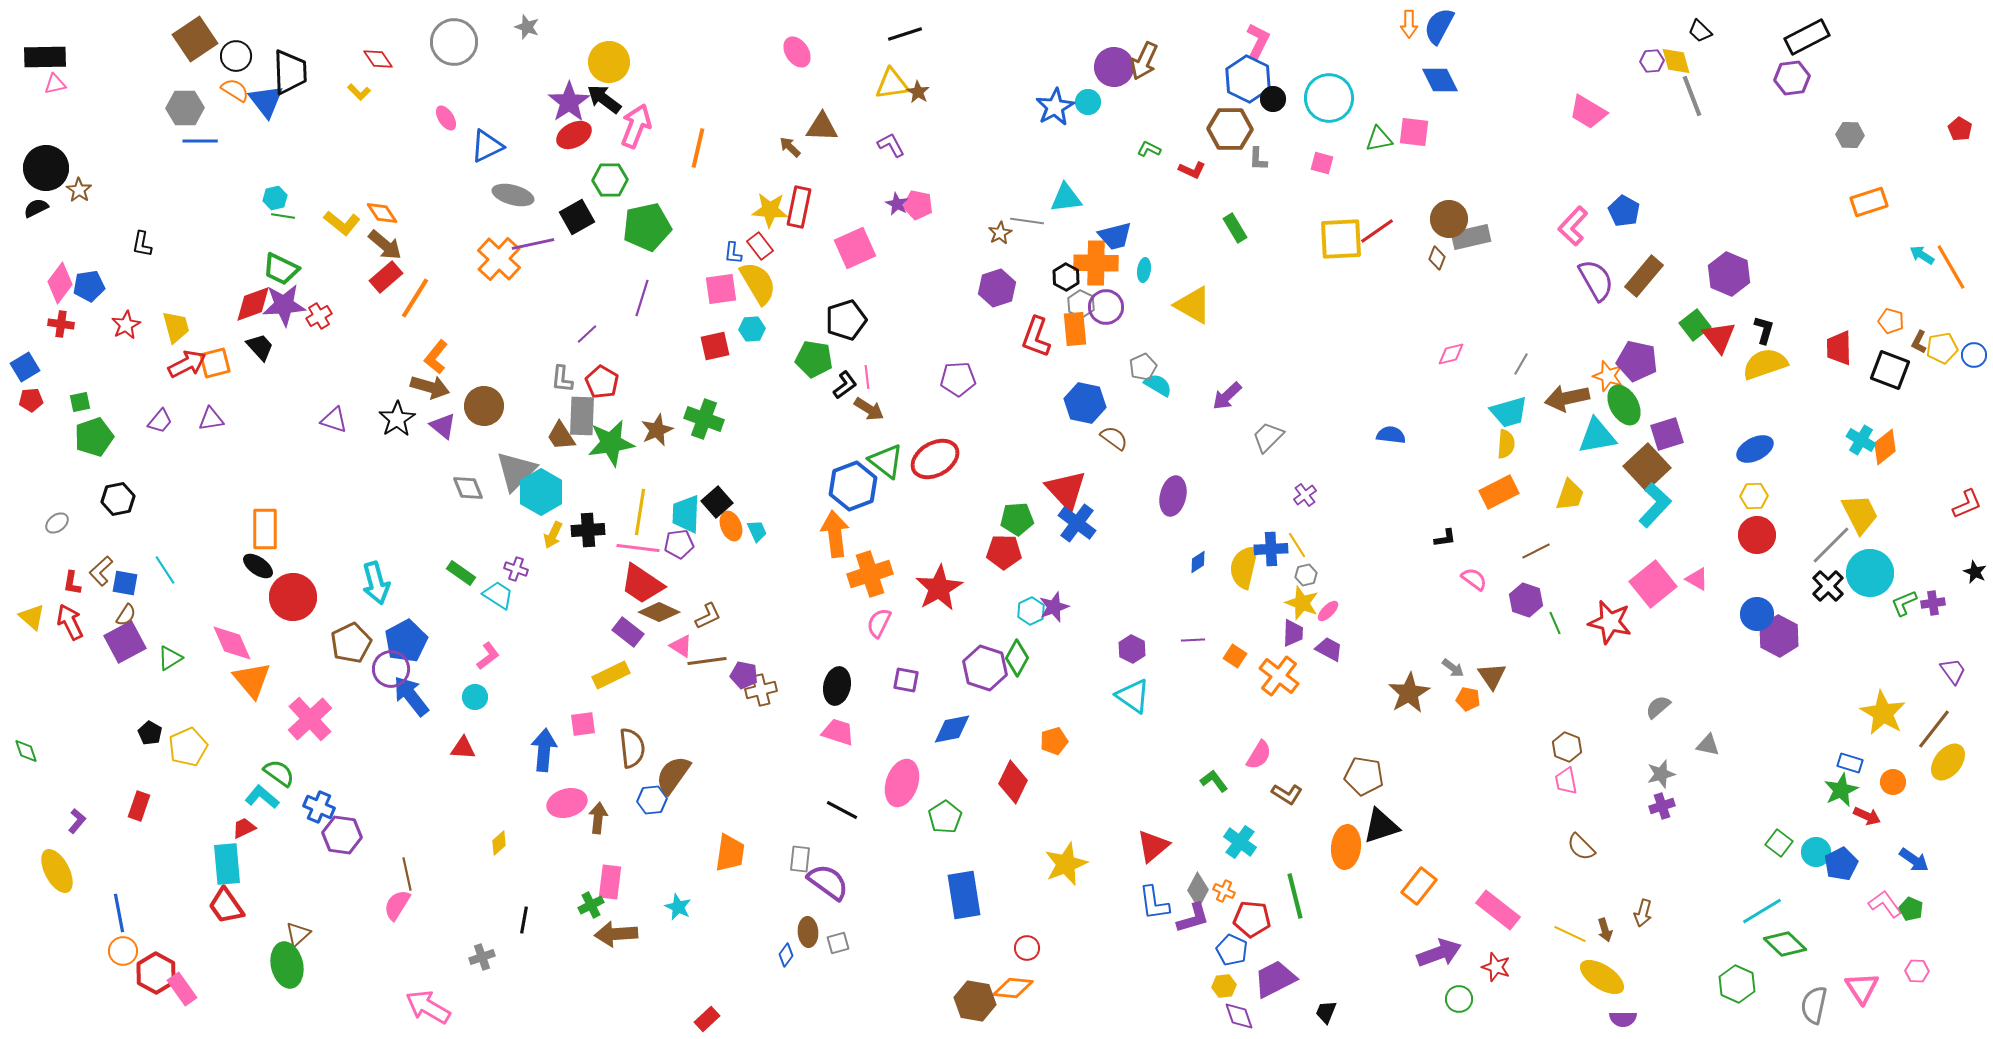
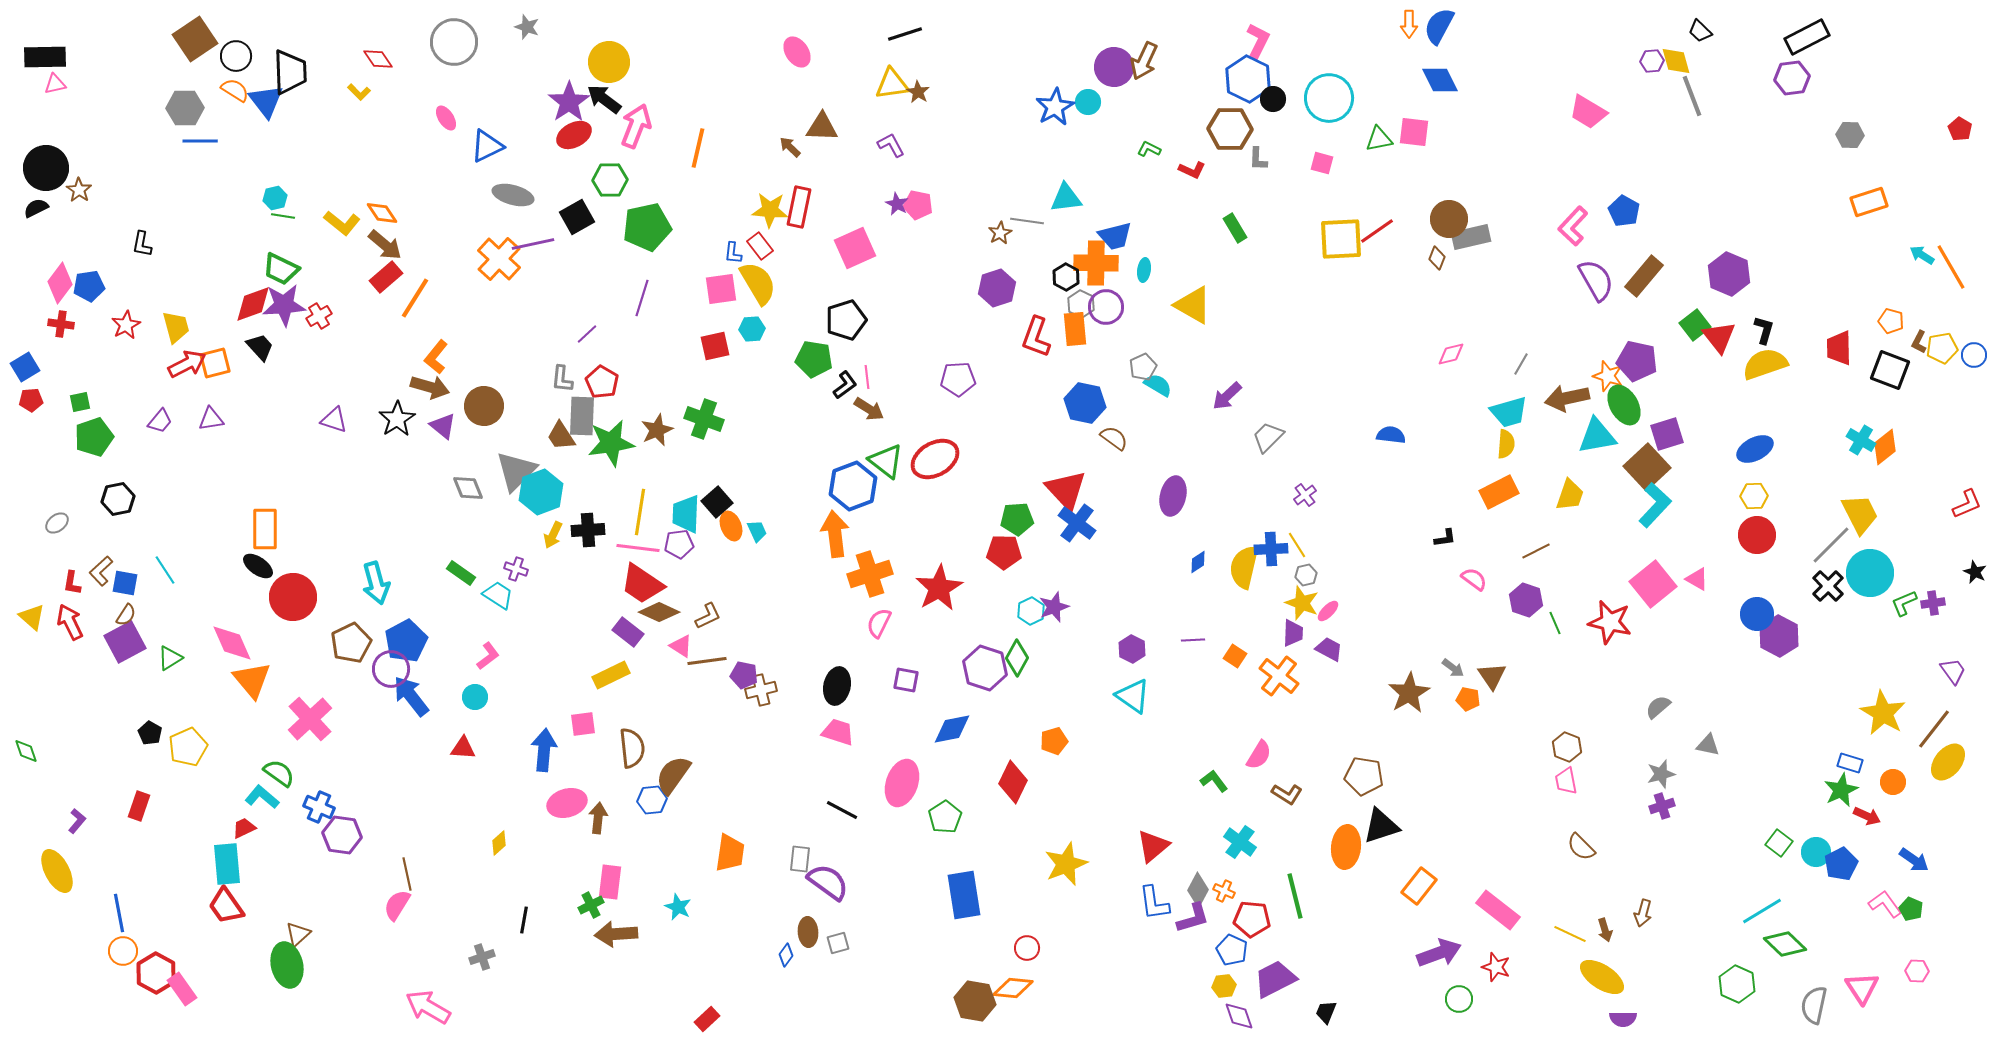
cyan hexagon at (541, 492): rotated 9 degrees clockwise
